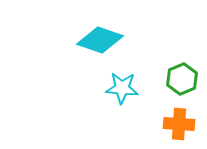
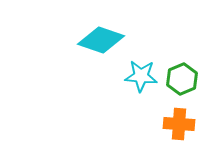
cyan diamond: moved 1 px right
cyan star: moved 19 px right, 12 px up
